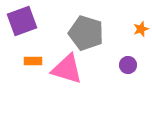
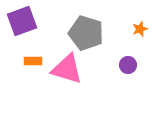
orange star: moved 1 px left
